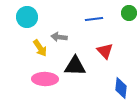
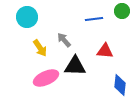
green circle: moved 7 px left, 2 px up
gray arrow: moved 5 px right, 3 px down; rotated 42 degrees clockwise
red triangle: rotated 42 degrees counterclockwise
pink ellipse: moved 1 px right, 1 px up; rotated 25 degrees counterclockwise
blue diamond: moved 1 px left, 3 px up
